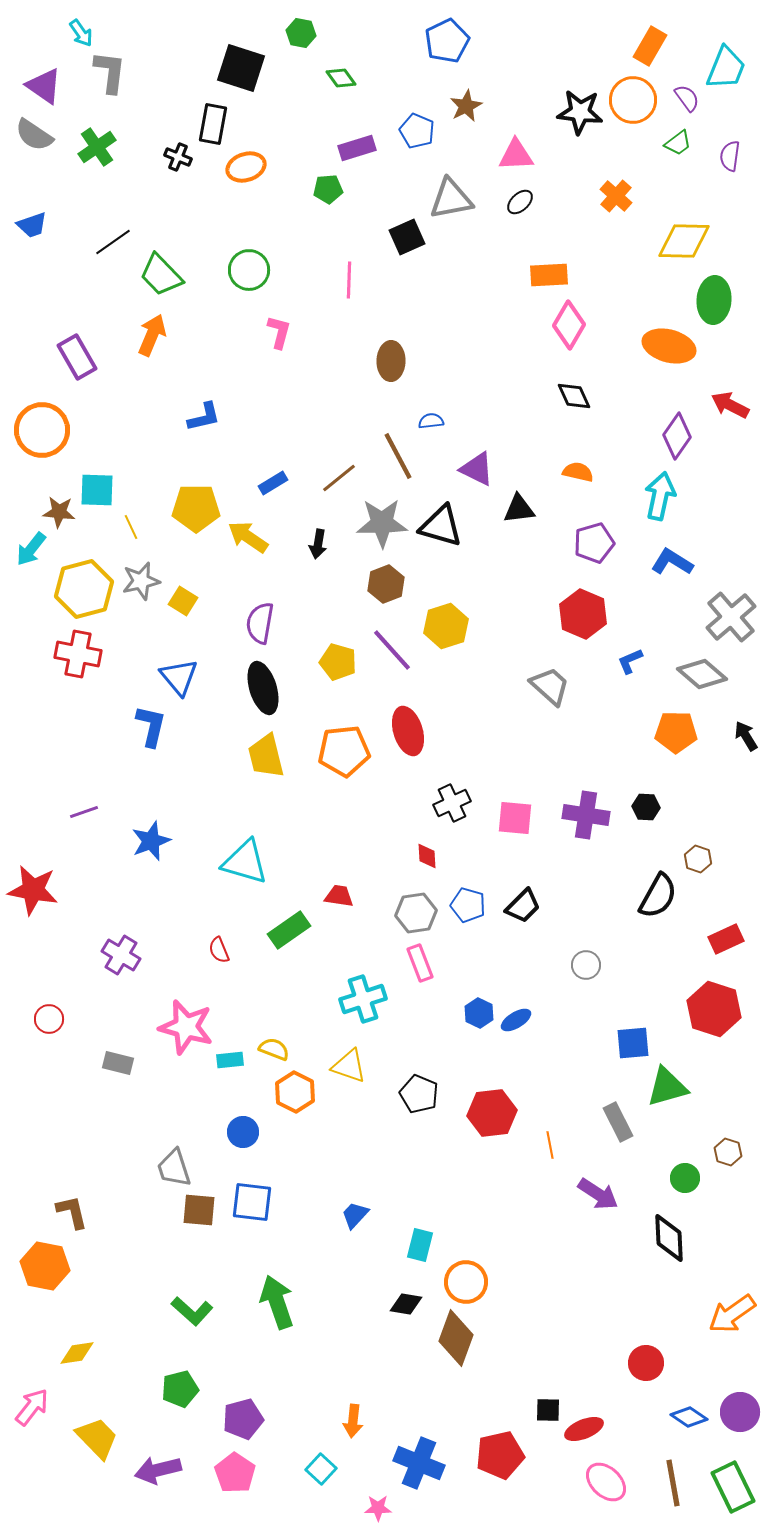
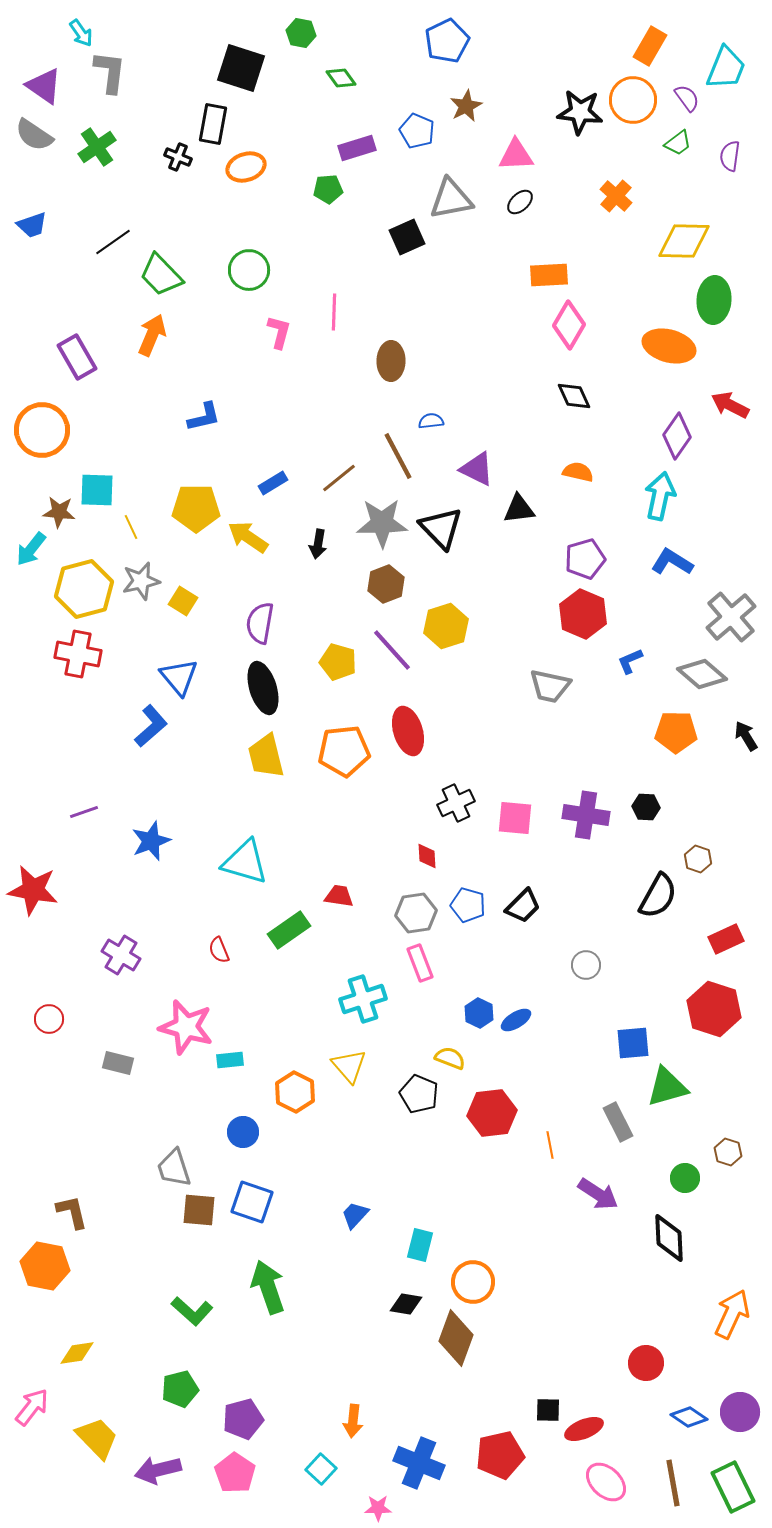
pink line at (349, 280): moved 15 px left, 32 px down
black triangle at (441, 526): moved 2 px down; rotated 30 degrees clockwise
purple pentagon at (594, 543): moved 9 px left, 16 px down
gray trapezoid at (550, 686): rotated 150 degrees clockwise
blue L-shape at (151, 726): rotated 36 degrees clockwise
black cross at (452, 803): moved 4 px right
yellow semicircle at (274, 1049): moved 176 px right, 9 px down
yellow triangle at (349, 1066): rotated 30 degrees clockwise
blue square at (252, 1202): rotated 12 degrees clockwise
orange circle at (466, 1282): moved 7 px right
green arrow at (277, 1302): moved 9 px left, 15 px up
orange arrow at (732, 1314): rotated 150 degrees clockwise
